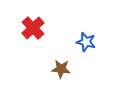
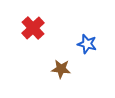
blue star: moved 1 px right, 2 px down
